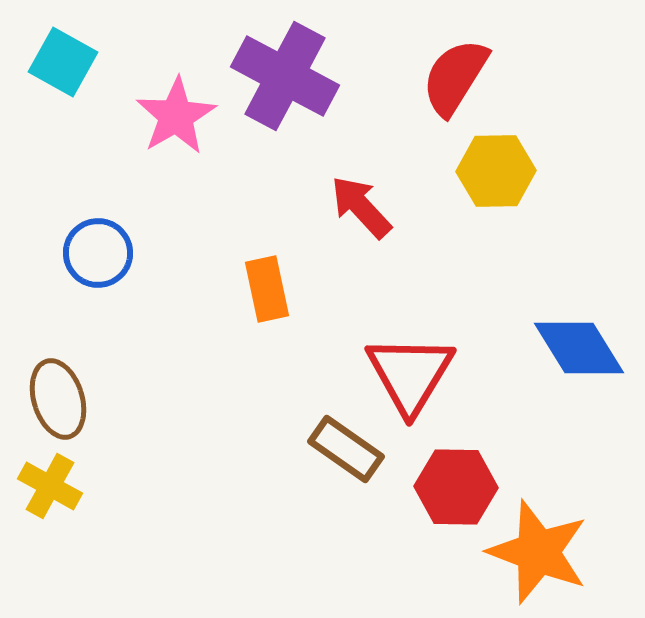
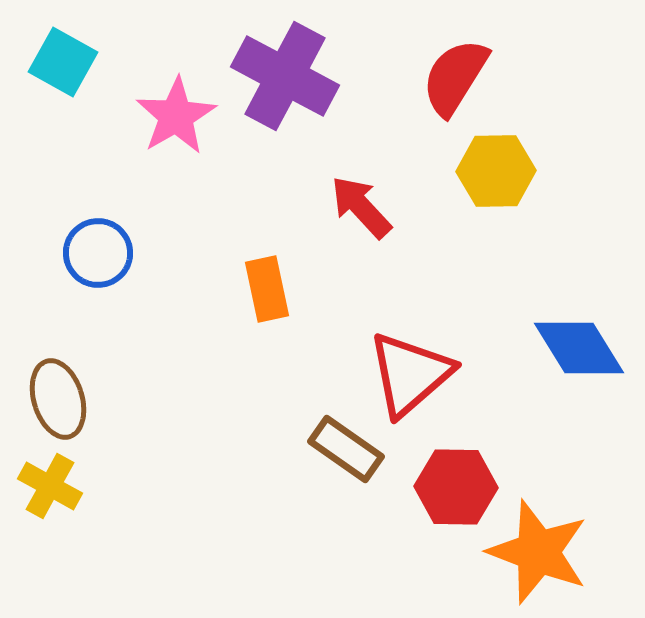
red triangle: rotated 18 degrees clockwise
